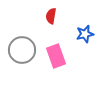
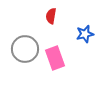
gray circle: moved 3 px right, 1 px up
pink rectangle: moved 1 px left, 2 px down
